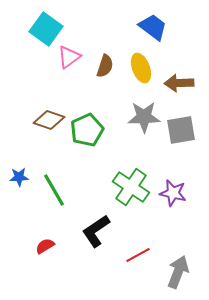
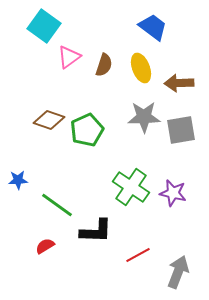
cyan square: moved 2 px left, 3 px up
brown semicircle: moved 1 px left, 1 px up
blue star: moved 1 px left, 3 px down
green line: moved 3 px right, 15 px down; rotated 24 degrees counterclockwise
black L-shape: rotated 144 degrees counterclockwise
